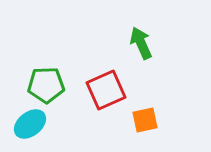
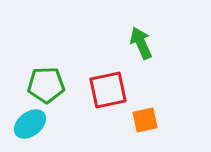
red square: moved 2 px right; rotated 12 degrees clockwise
